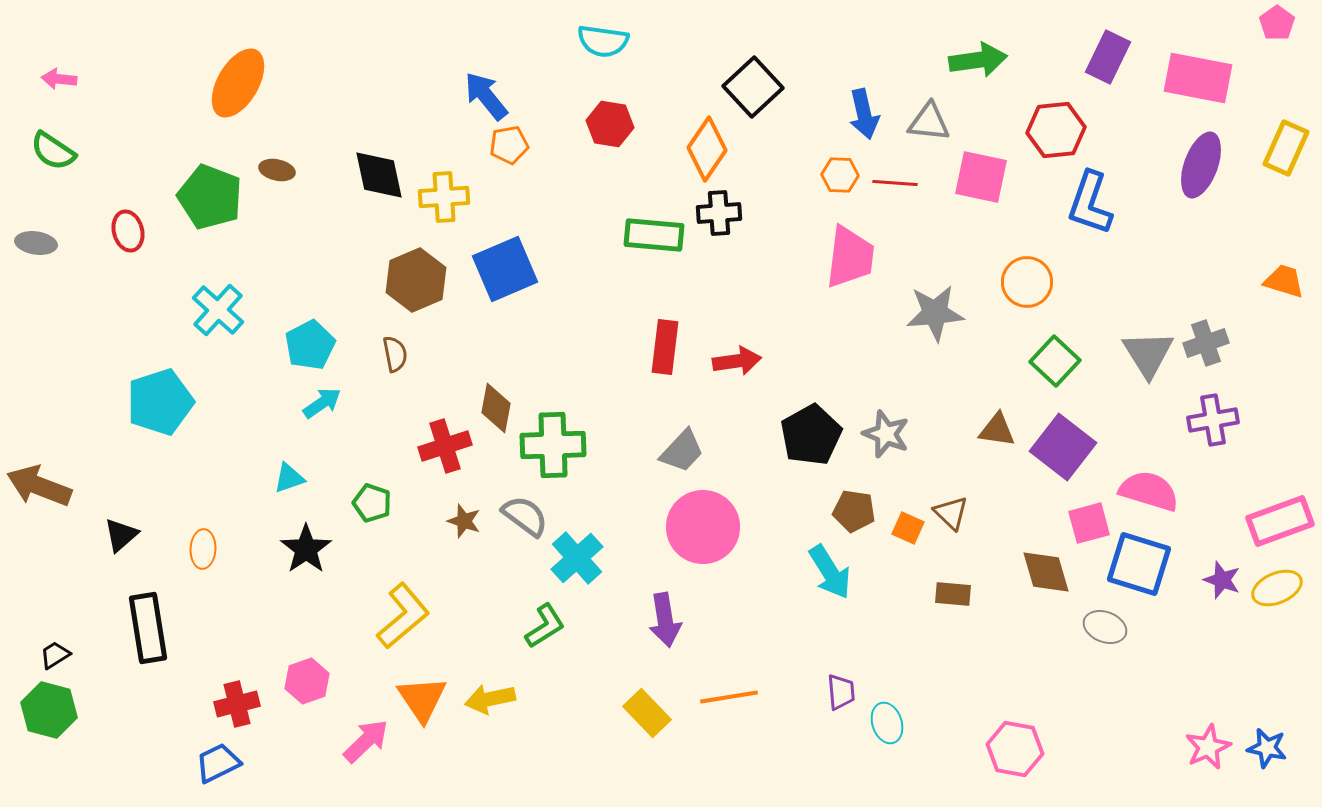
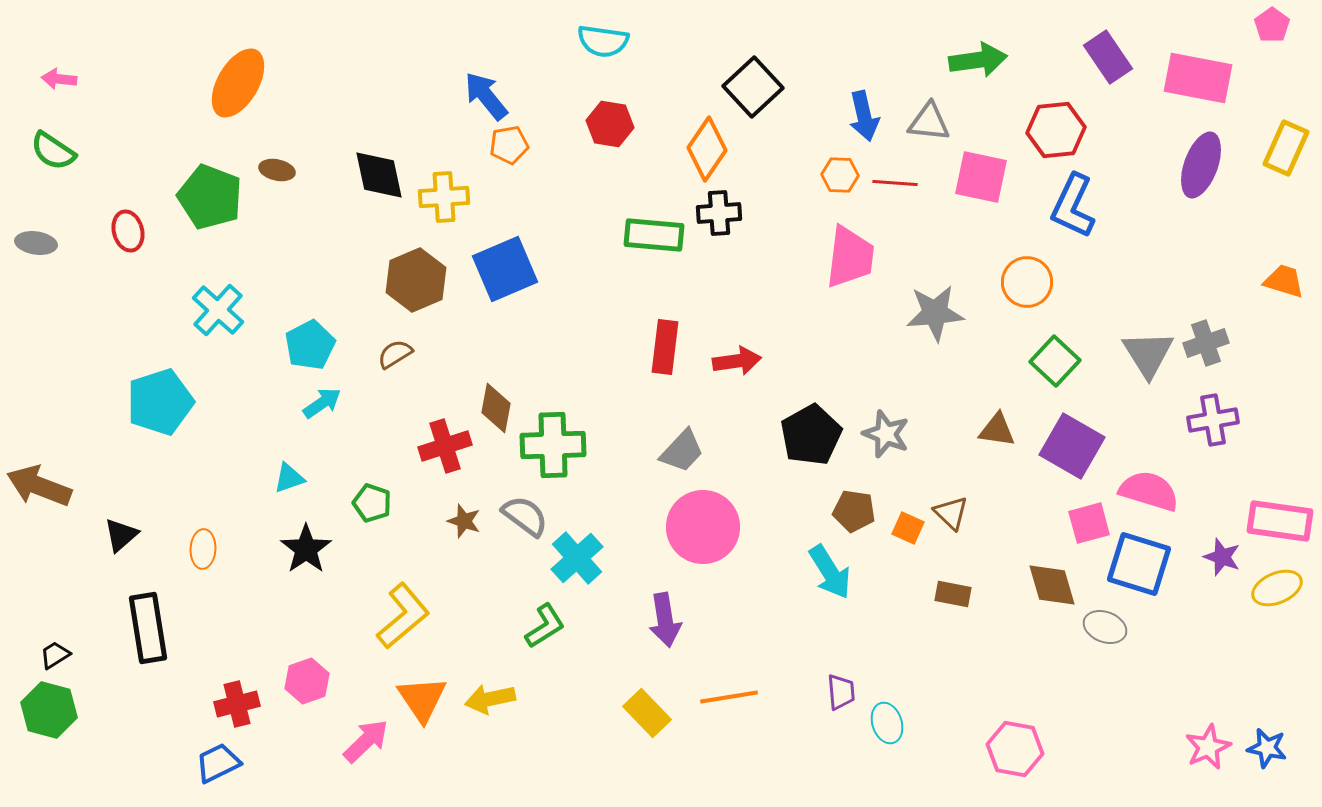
pink pentagon at (1277, 23): moved 5 px left, 2 px down
purple rectangle at (1108, 57): rotated 60 degrees counterclockwise
blue arrow at (864, 114): moved 2 px down
blue L-shape at (1090, 203): moved 17 px left, 3 px down; rotated 6 degrees clockwise
brown semicircle at (395, 354): rotated 111 degrees counterclockwise
purple square at (1063, 447): moved 9 px right, 1 px up; rotated 8 degrees counterclockwise
pink rectangle at (1280, 521): rotated 28 degrees clockwise
brown diamond at (1046, 572): moved 6 px right, 13 px down
purple star at (1222, 580): moved 23 px up
brown rectangle at (953, 594): rotated 6 degrees clockwise
